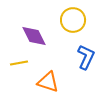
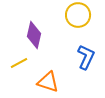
yellow circle: moved 5 px right, 5 px up
purple diamond: moved 1 px up; rotated 40 degrees clockwise
yellow line: rotated 18 degrees counterclockwise
